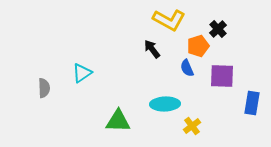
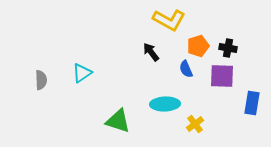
black cross: moved 10 px right, 19 px down; rotated 36 degrees counterclockwise
black arrow: moved 1 px left, 3 px down
blue semicircle: moved 1 px left, 1 px down
gray semicircle: moved 3 px left, 8 px up
green triangle: rotated 16 degrees clockwise
yellow cross: moved 3 px right, 2 px up
